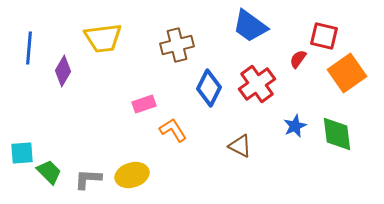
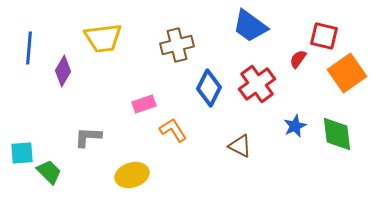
gray L-shape: moved 42 px up
